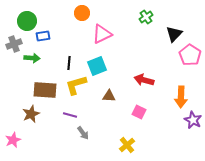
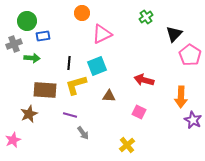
brown star: moved 2 px left
